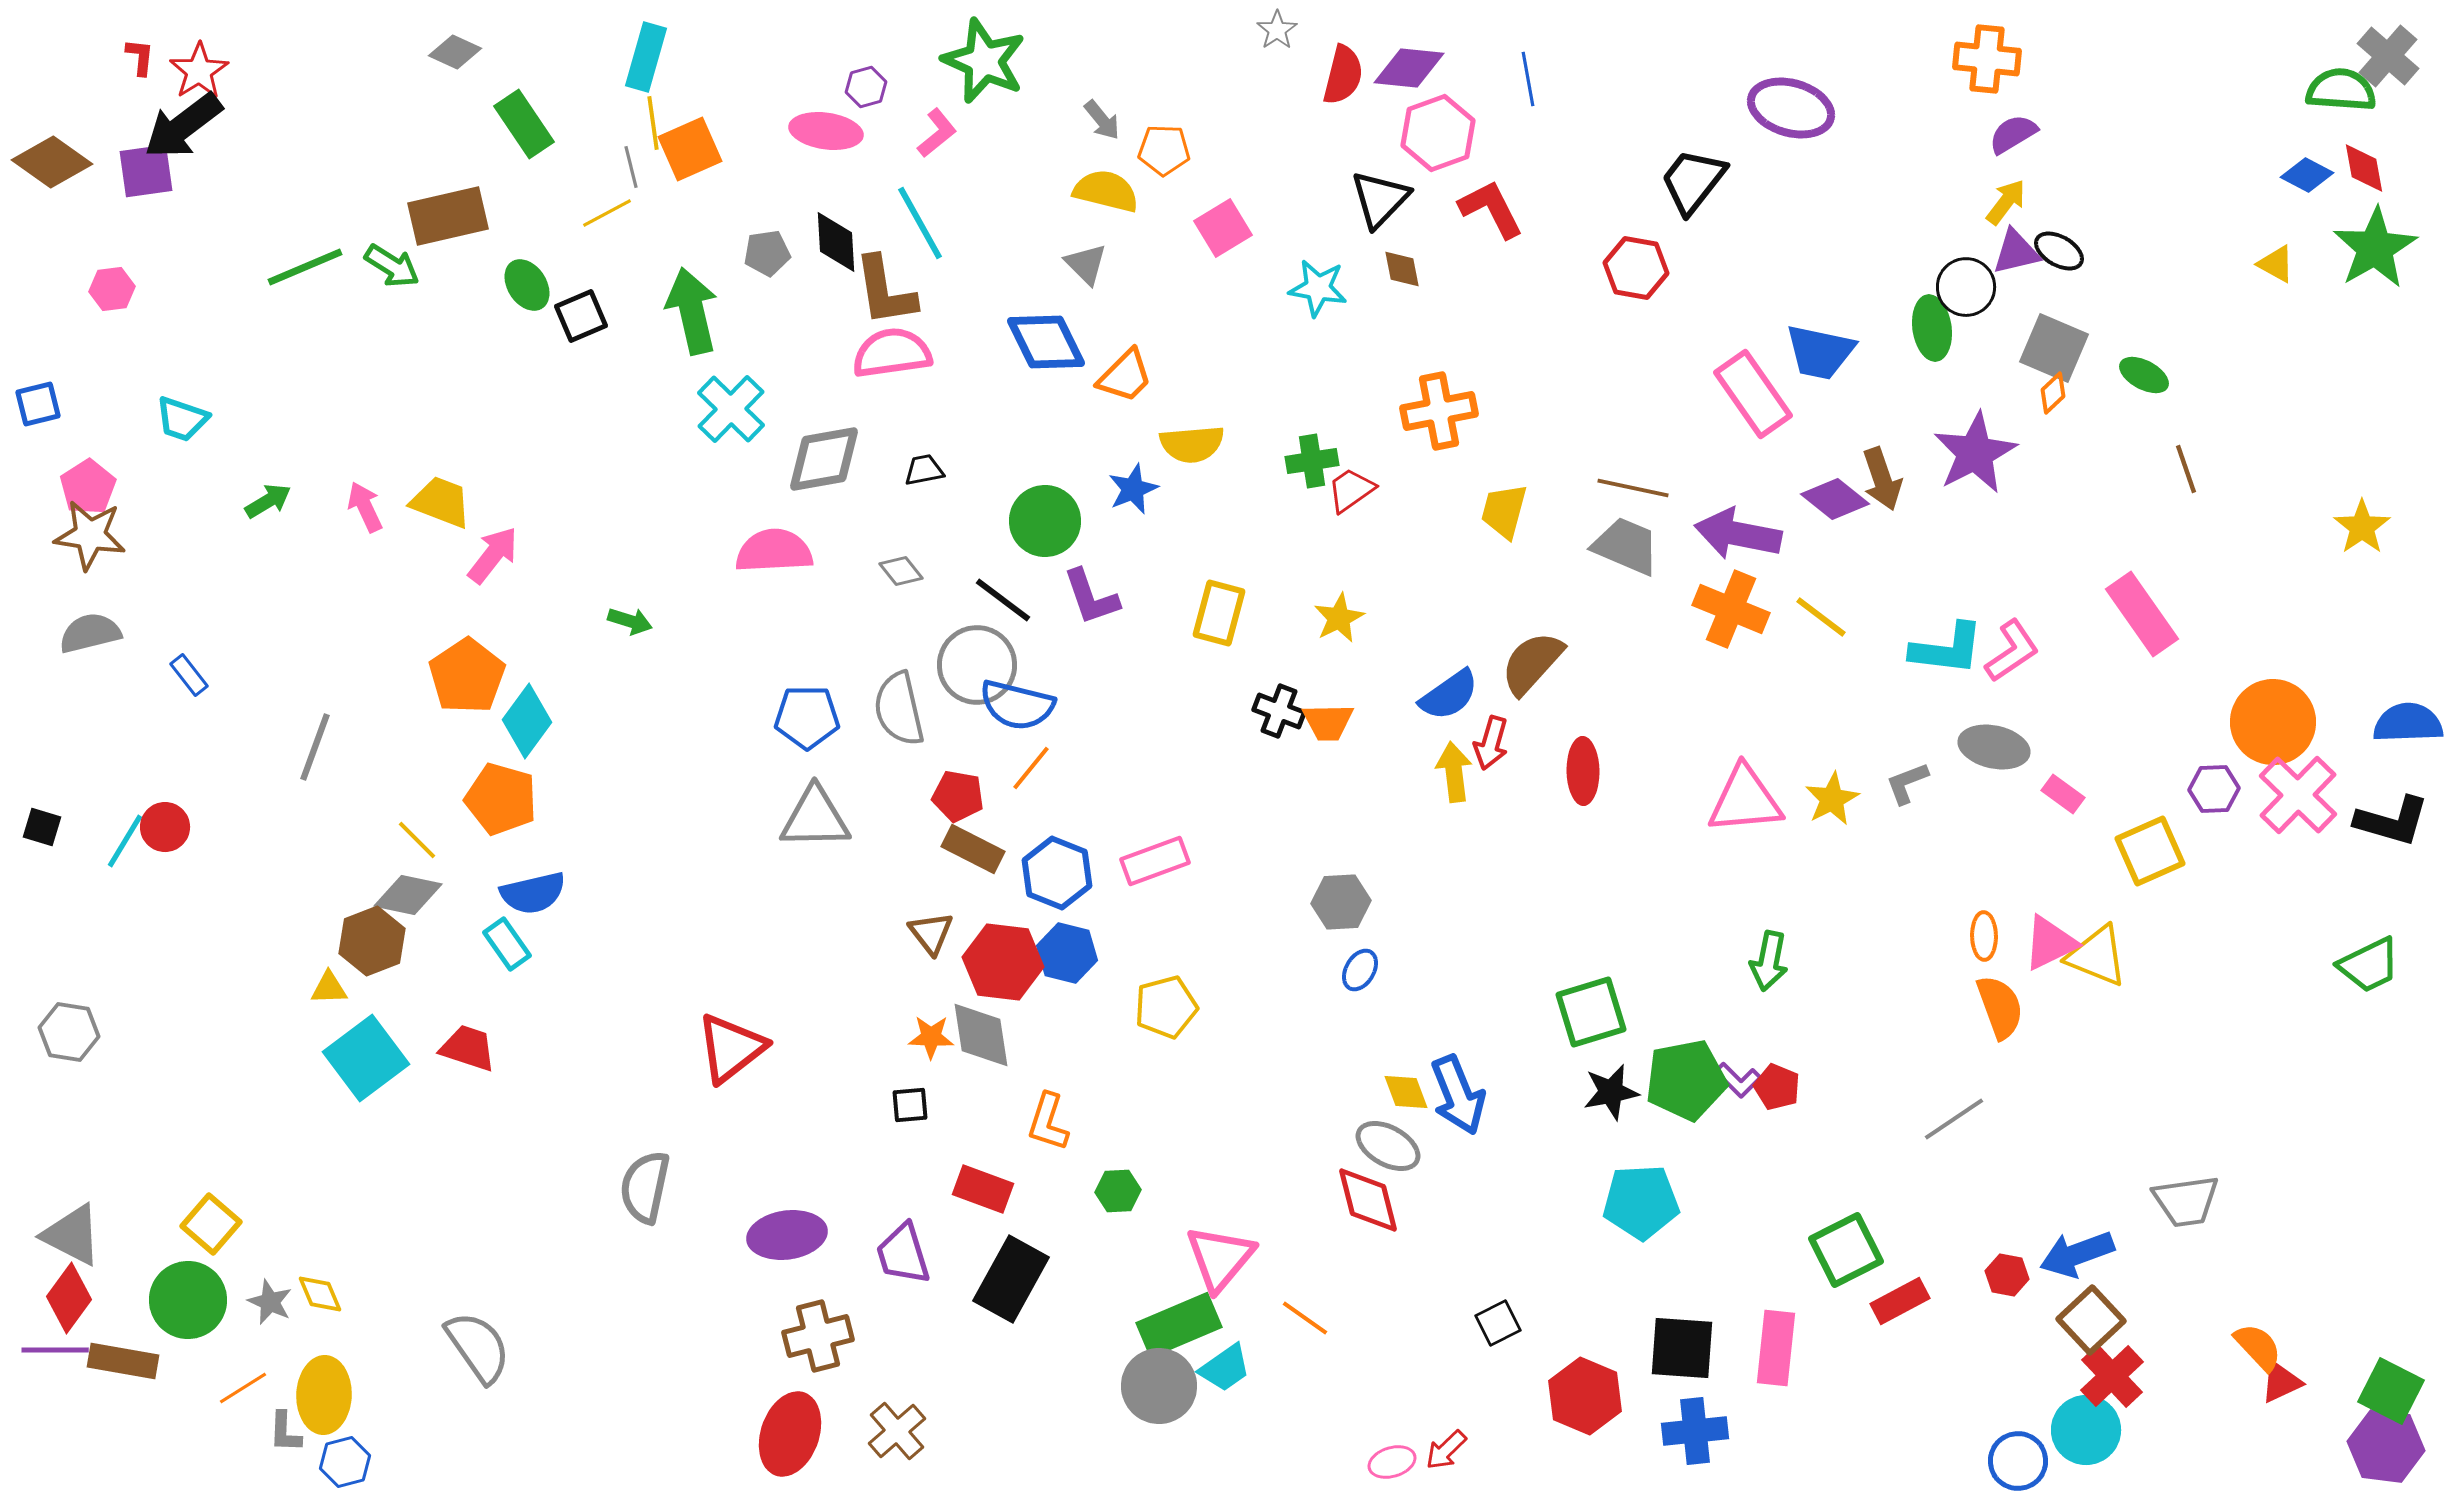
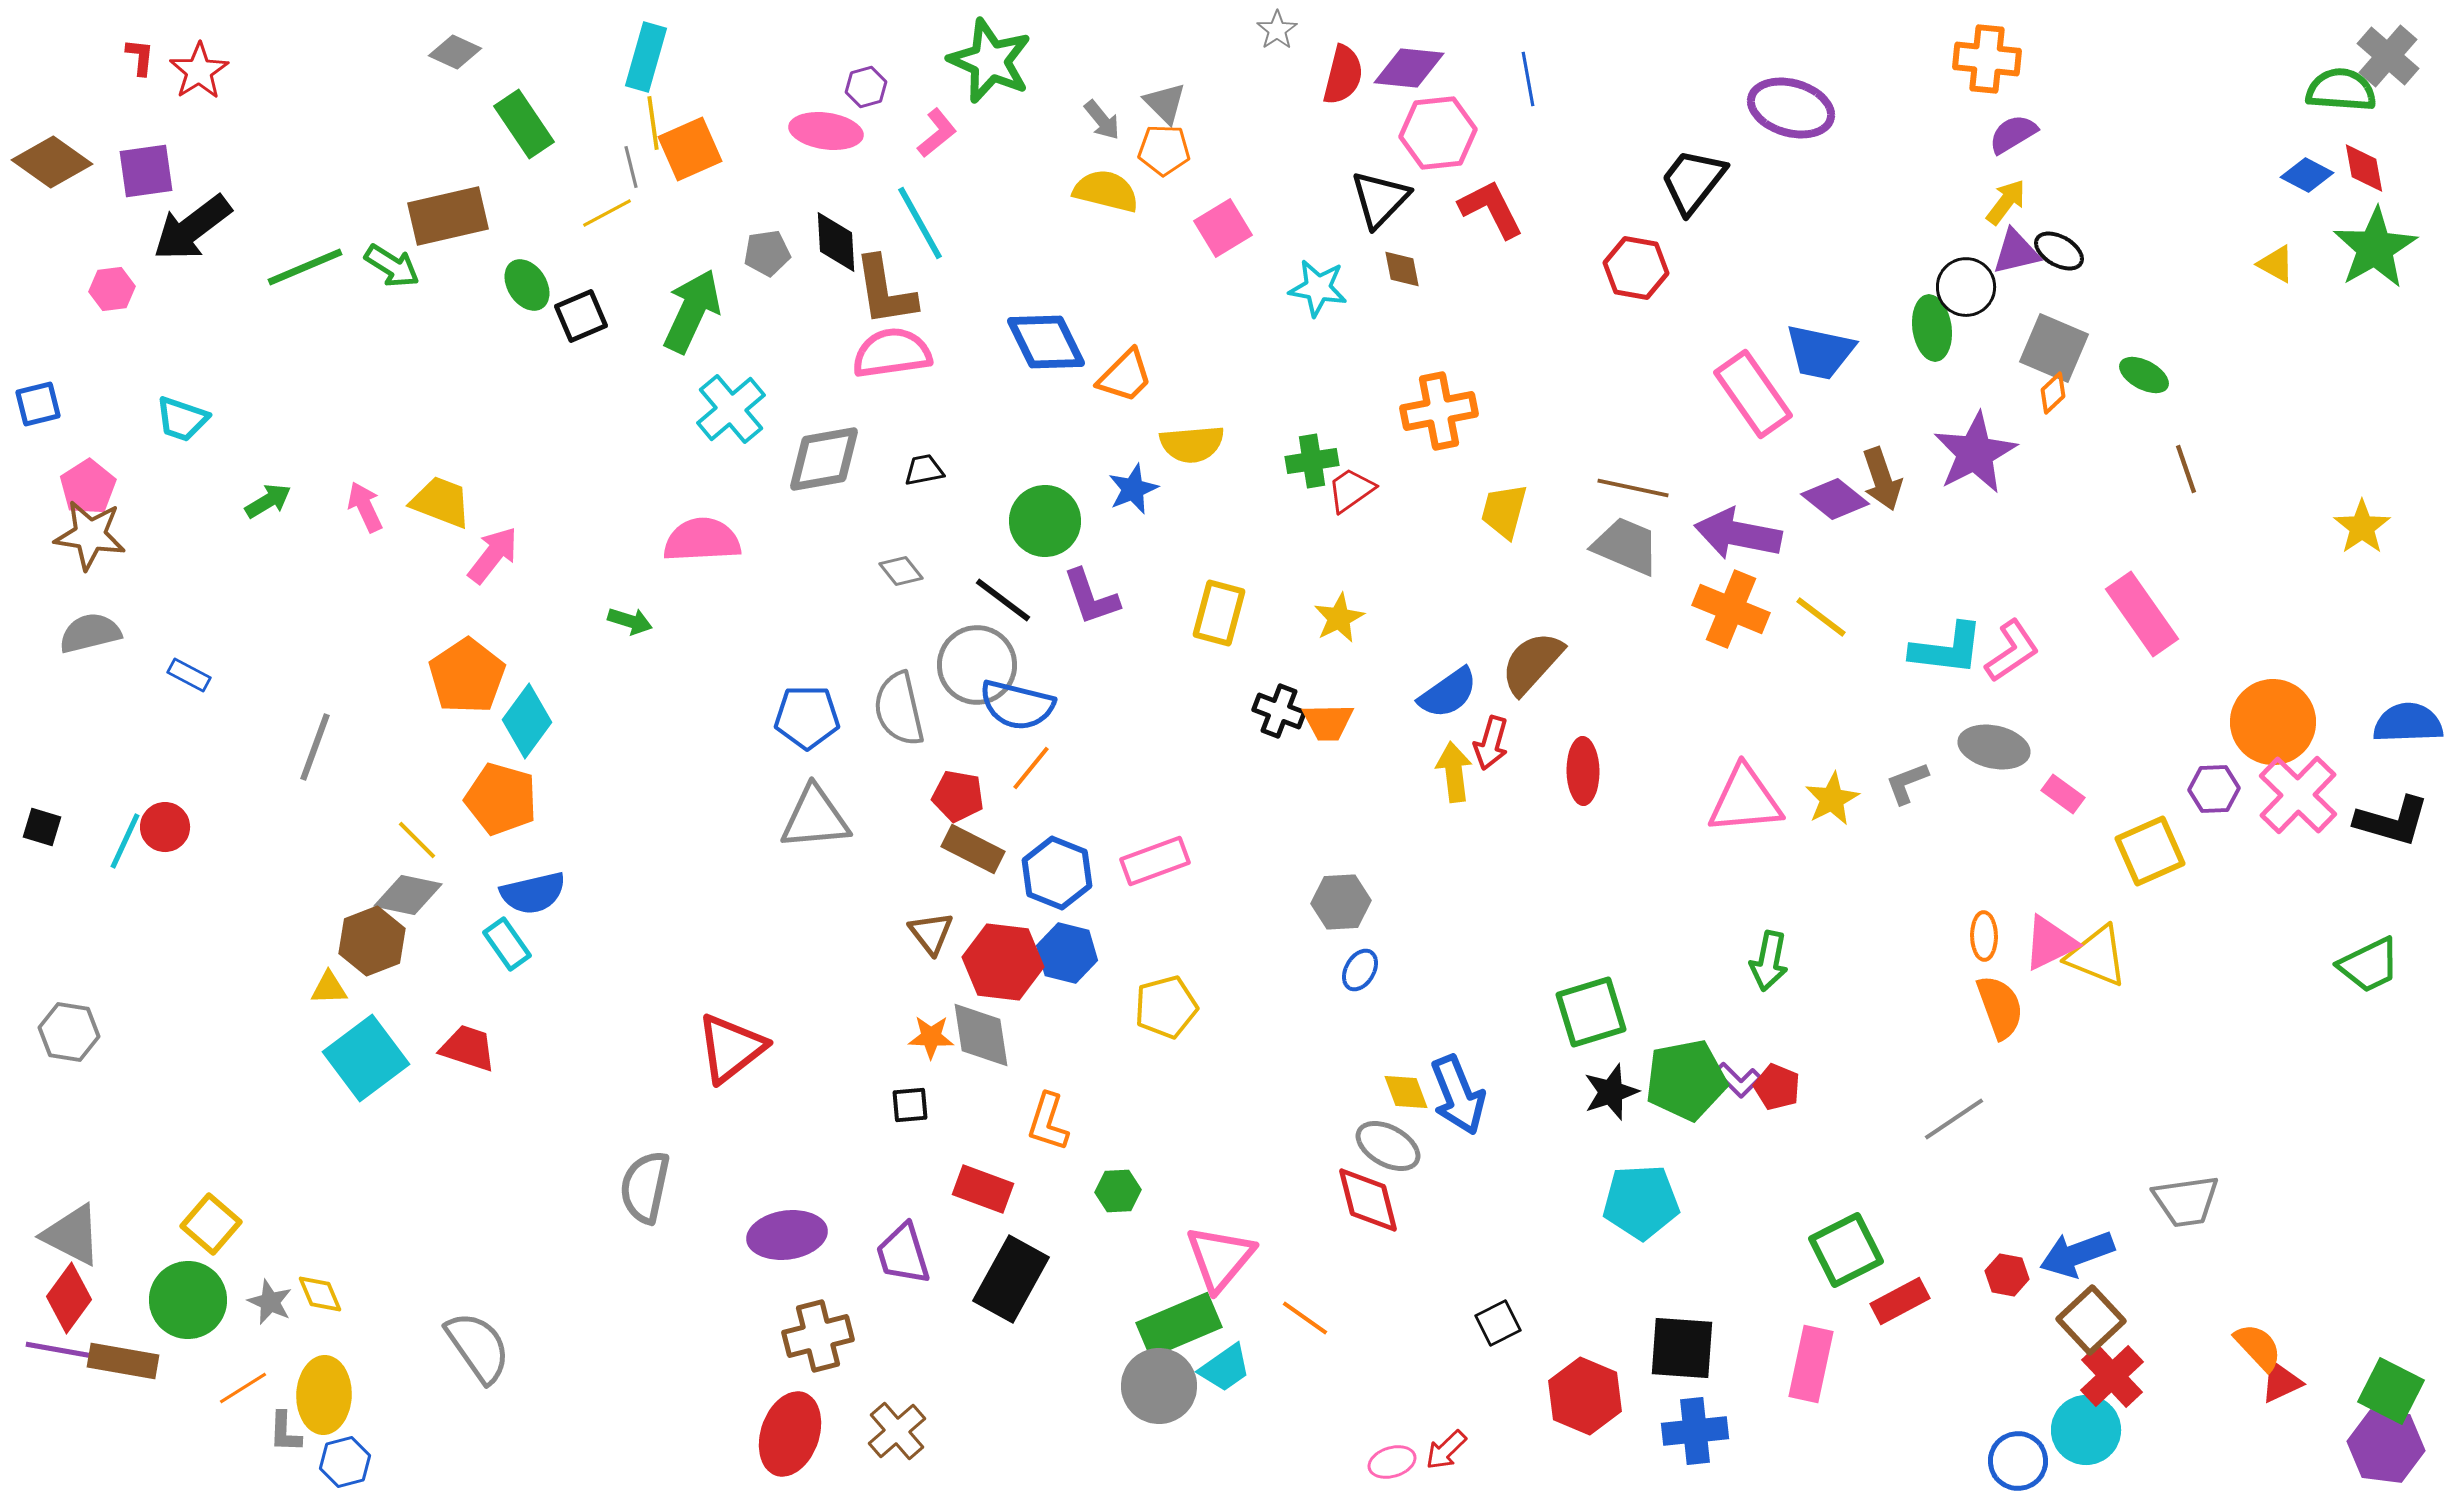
green star at (984, 61): moved 6 px right
black arrow at (183, 126): moved 9 px right, 102 px down
pink hexagon at (1438, 133): rotated 14 degrees clockwise
gray triangle at (1086, 264): moved 79 px right, 161 px up
green arrow at (692, 311): rotated 38 degrees clockwise
cyan cross at (731, 409): rotated 6 degrees clockwise
pink semicircle at (774, 551): moved 72 px left, 11 px up
blue rectangle at (189, 675): rotated 24 degrees counterclockwise
blue semicircle at (1449, 695): moved 1 px left, 2 px up
gray triangle at (815, 818): rotated 4 degrees counterclockwise
cyan line at (125, 841): rotated 6 degrees counterclockwise
black star at (1611, 1092): rotated 8 degrees counterclockwise
pink rectangle at (1776, 1348): moved 35 px right, 16 px down; rotated 6 degrees clockwise
purple line at (55, 1350): moved 4 px right; rotated 10 degrees clockwise
